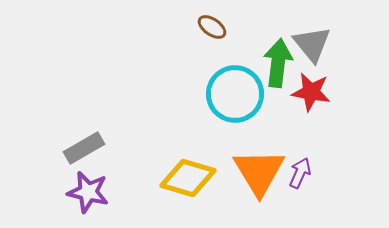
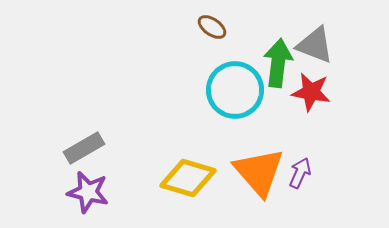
gray triangle: moved 3 px right, 1 px down; rotated 30 degrees counterclockwise
cyan circle: moved 4 px up
orange triangle: rotated 10 degrees counterclockwise
